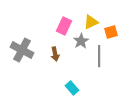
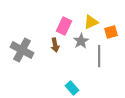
brown arrow: moved 9 px up
